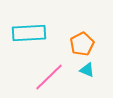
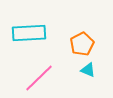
cyan triangle: moved 1 px right
pink line: moved 10 px left, 1 px down
